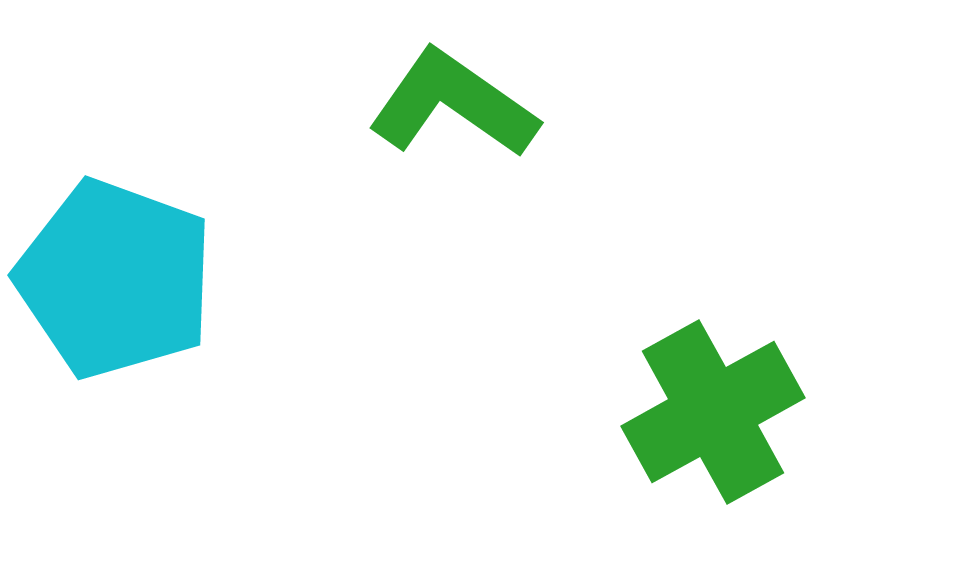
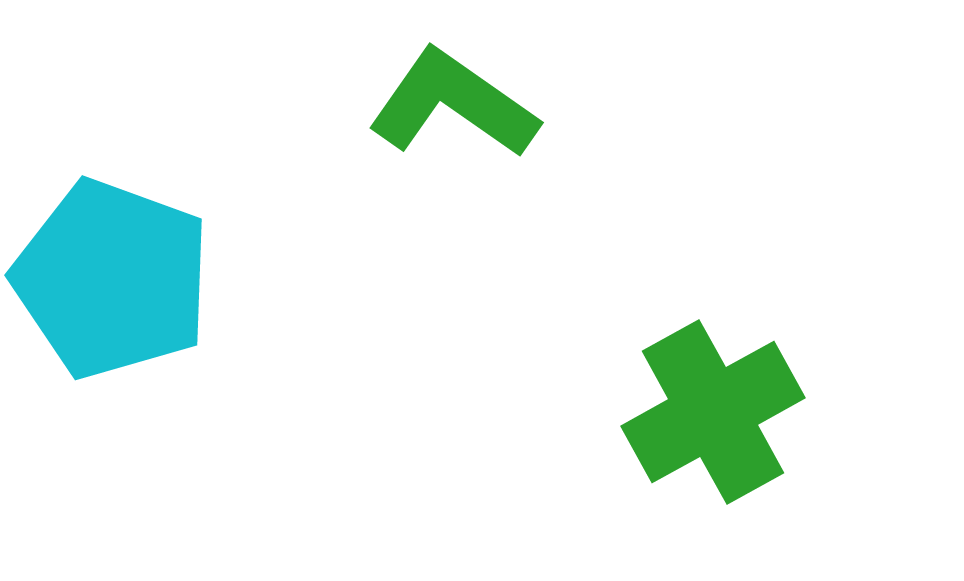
cyan pentagon: moved 3 px left
